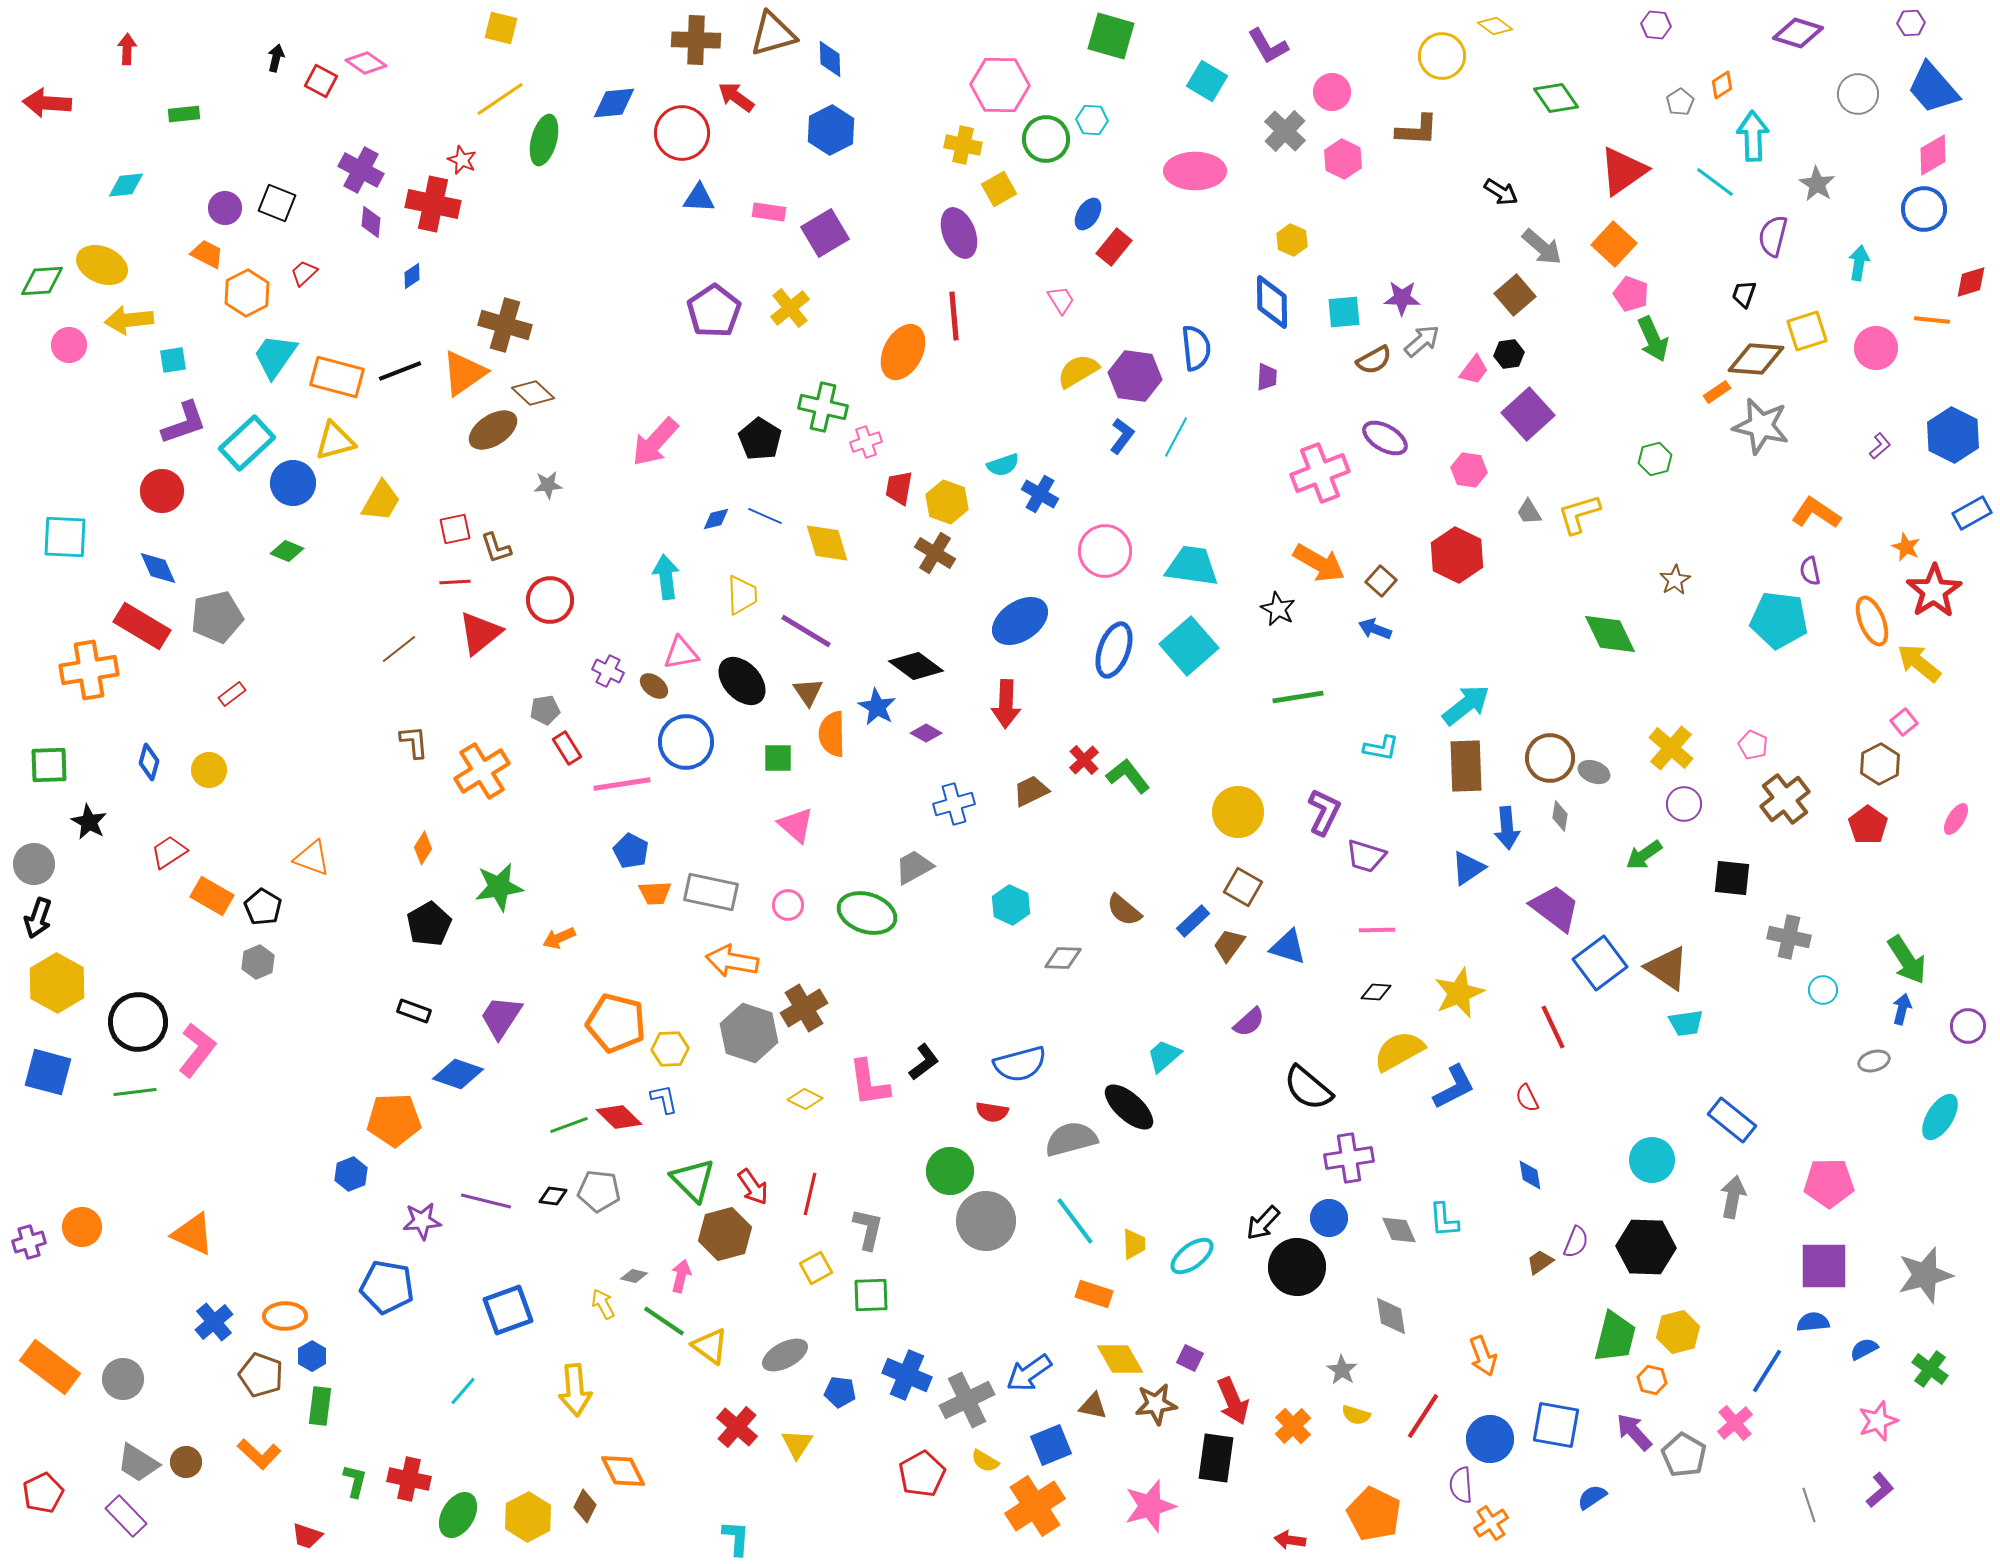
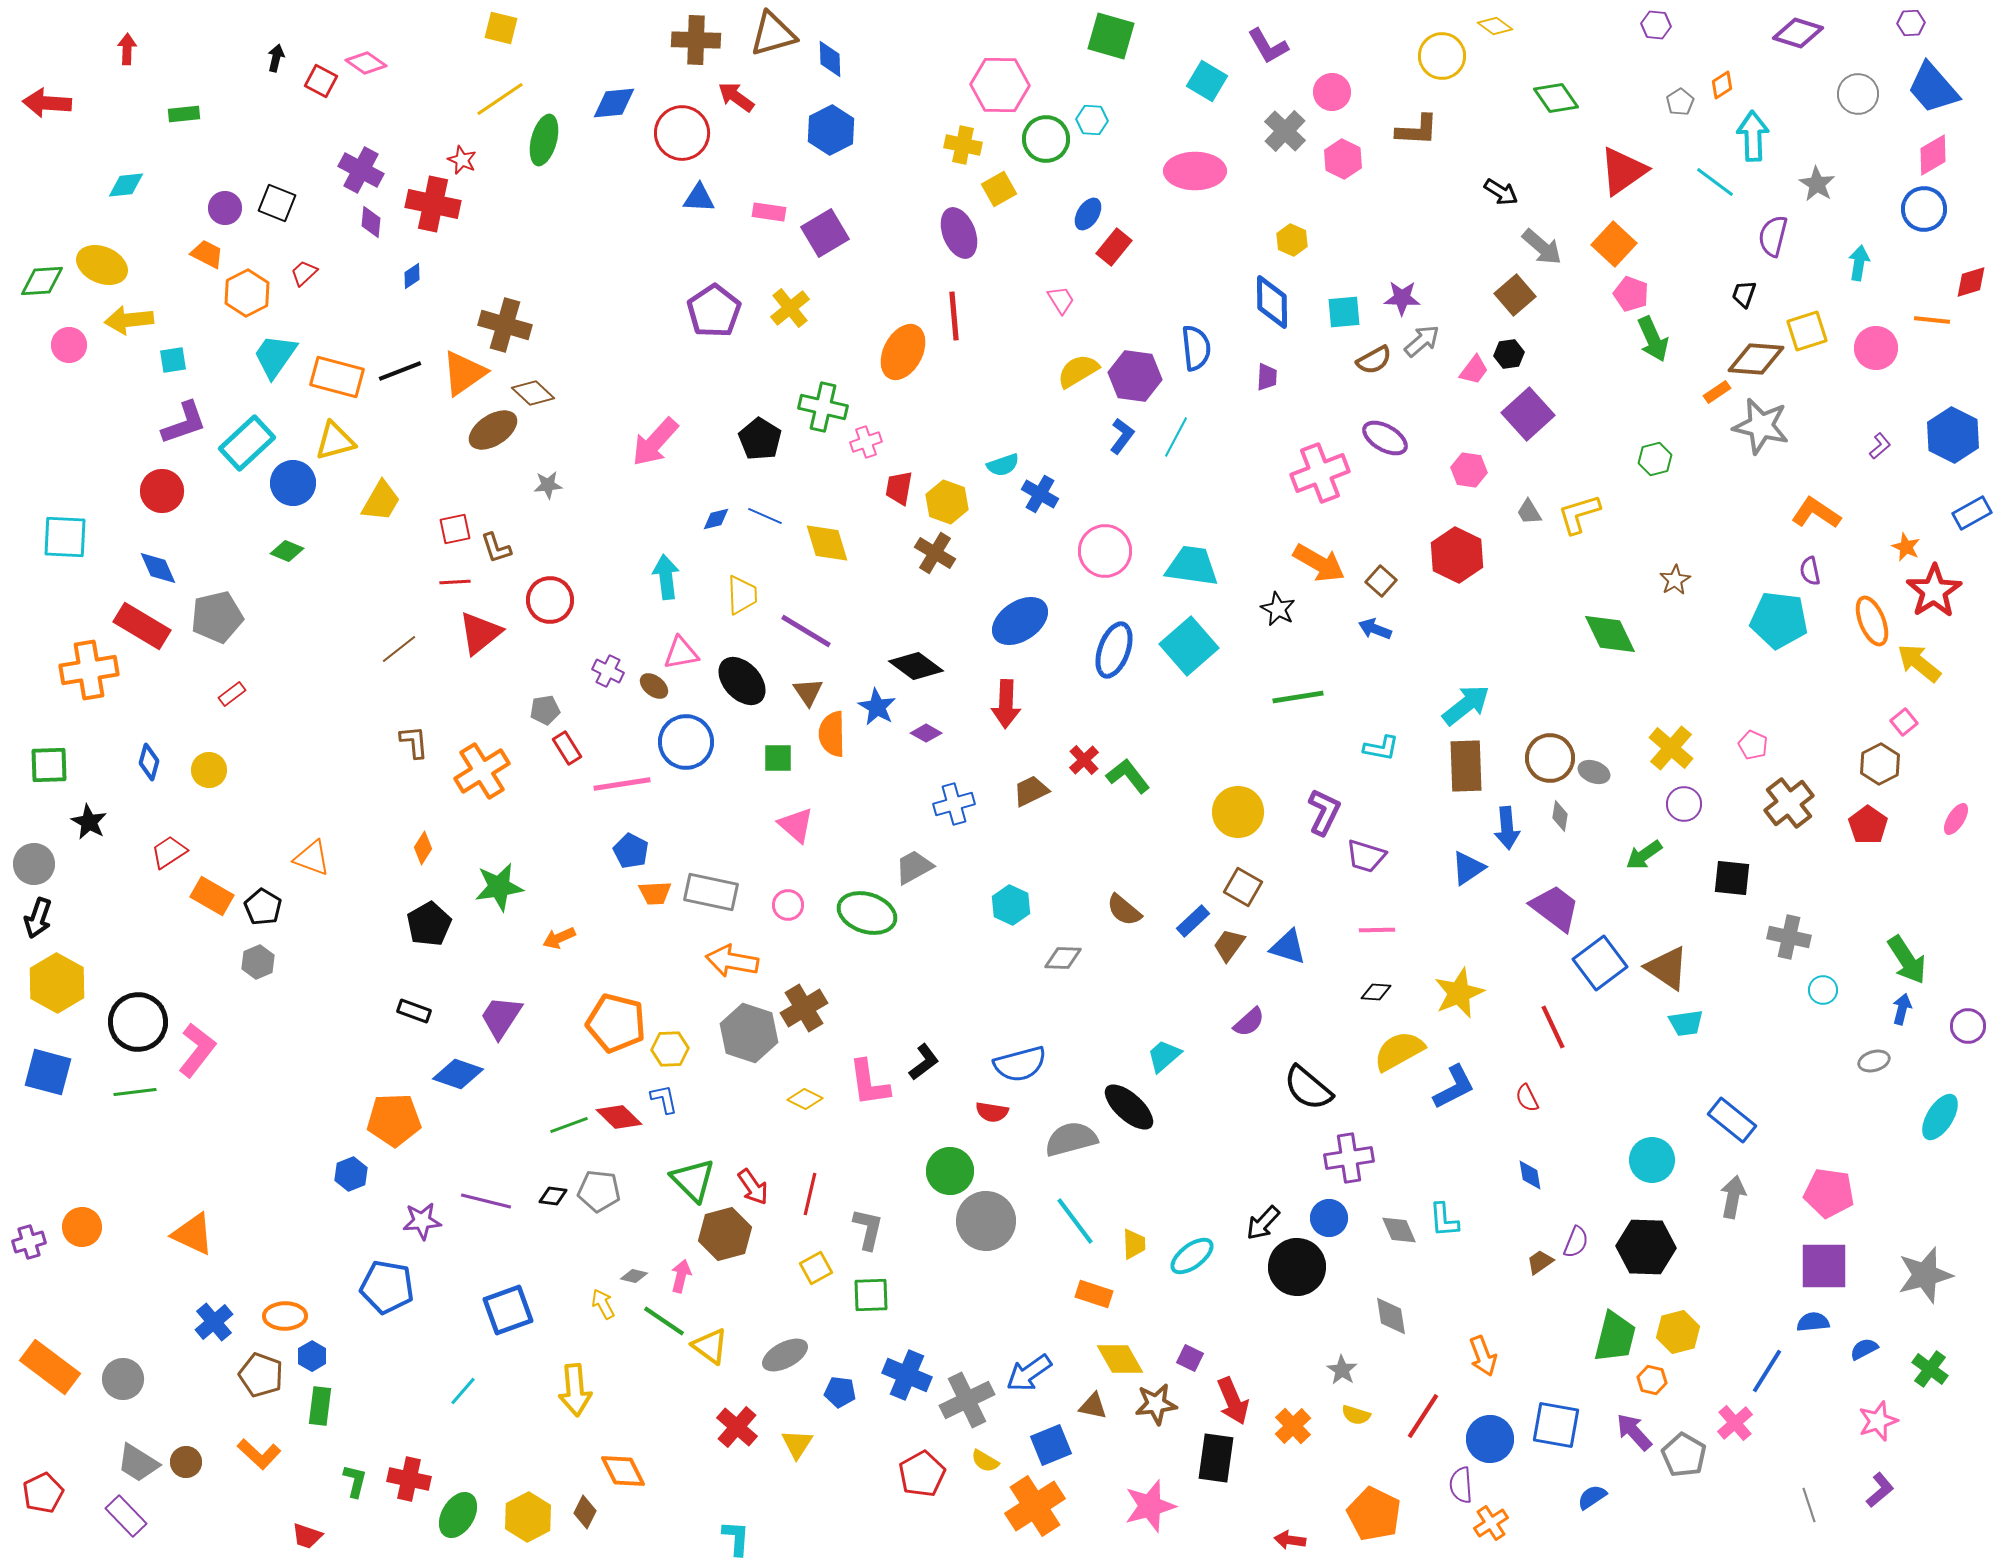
brown cross at (1785, 799): moved 4 px right, 4 px down
pink pentagon at (1829, 1183): moved 10 px down; rotated 9 degrees clockwise
brown diamond at (585, 1506): moved 6 px down
